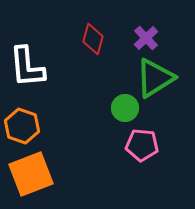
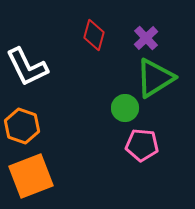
red diamond: moved 1 px right, 4 px up
white L-shape: rotated 21 degrees counterclockwise
orange square: moved 2 px down
